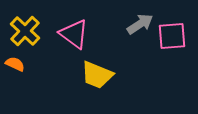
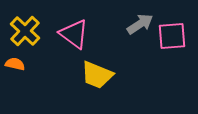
orange semicircle: rotated 12 degrees counterclockwise
